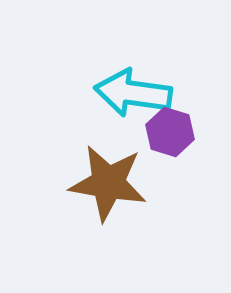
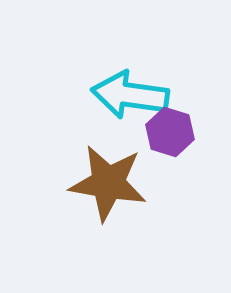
cyan arrow: moved 3 px left, 2 px down
